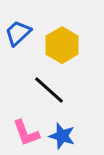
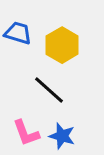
blue trapezoid: rotated 60 degrees clockwise
